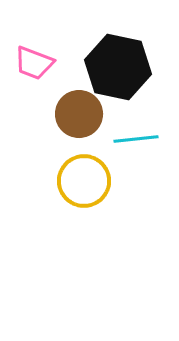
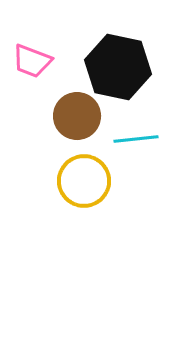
pink trapezoid: moved 2 px left, 2 px up
brown circle: moved 2 px left, 2 px down
